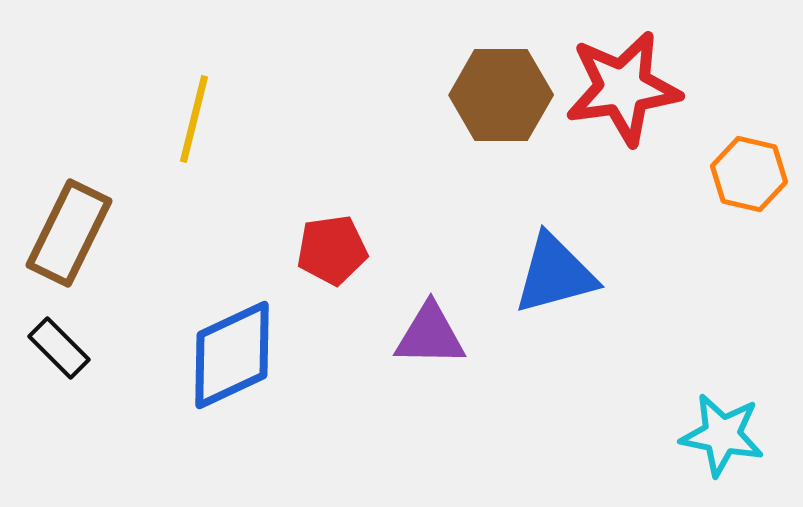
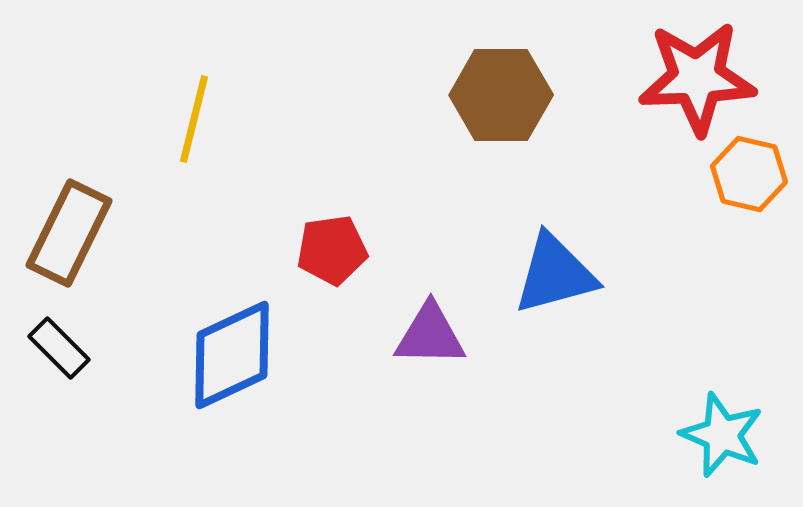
red star: moved 74 px right, 10 px up; rotated 6 degrees clockwise
cyan star: rotated 12 degrees clockwise
